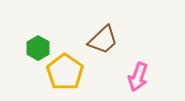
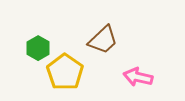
pink arrow: rotated 84 degrees clockwise
